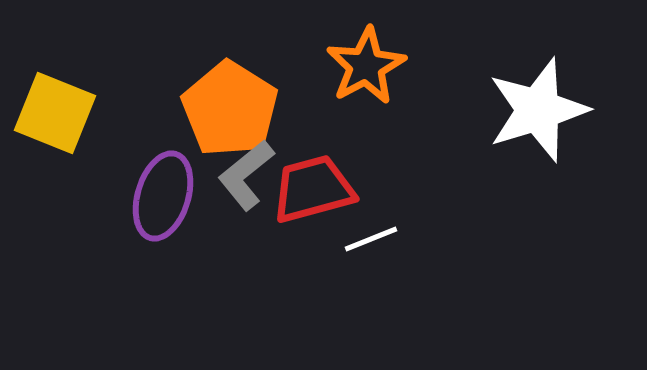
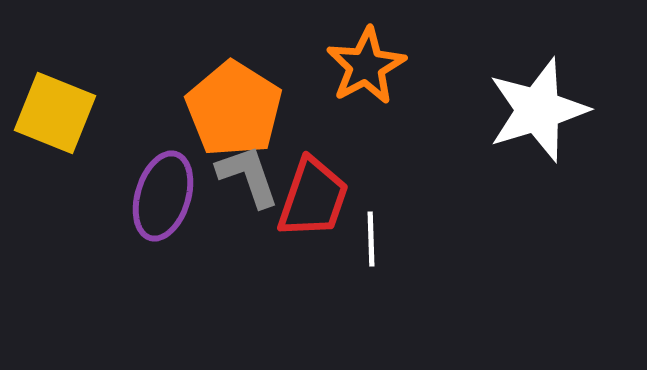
orange pentagon: moved 4 px right
gray L-shape: moved 2 px right, 1 px down; rotated 110 degrees clockwise
red trapezoid: moved 9 px down; rotated 124 degrees clockwise
white line: rotated 70 degrees counterclockwise
